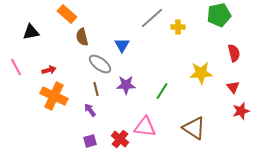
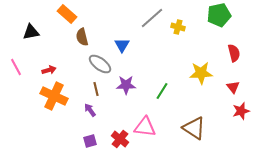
yellow cross: rotated 16 degrees clockwise
